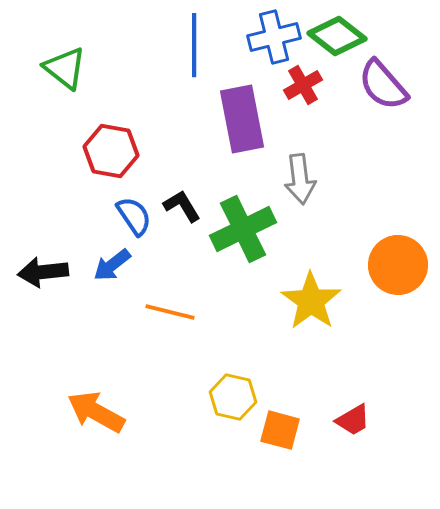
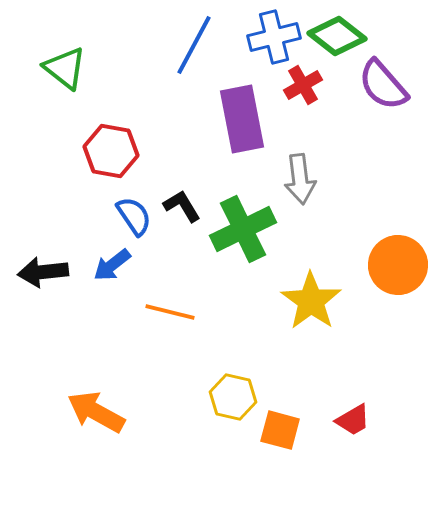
blue line: rotated 28 degrees clockwise
